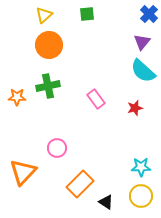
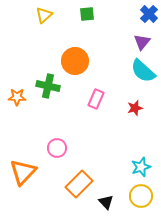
orange circle: moved 26 px right, 16 px down
green cross: rotated 25 degrees clockwise
pink rectangle: rotated 60 degrees clockwise
cyan star: rotated 18 degrees counterclockwise
orange rectangle: moved 1 px left
black triangle: rotated 14 degrees clockwise
